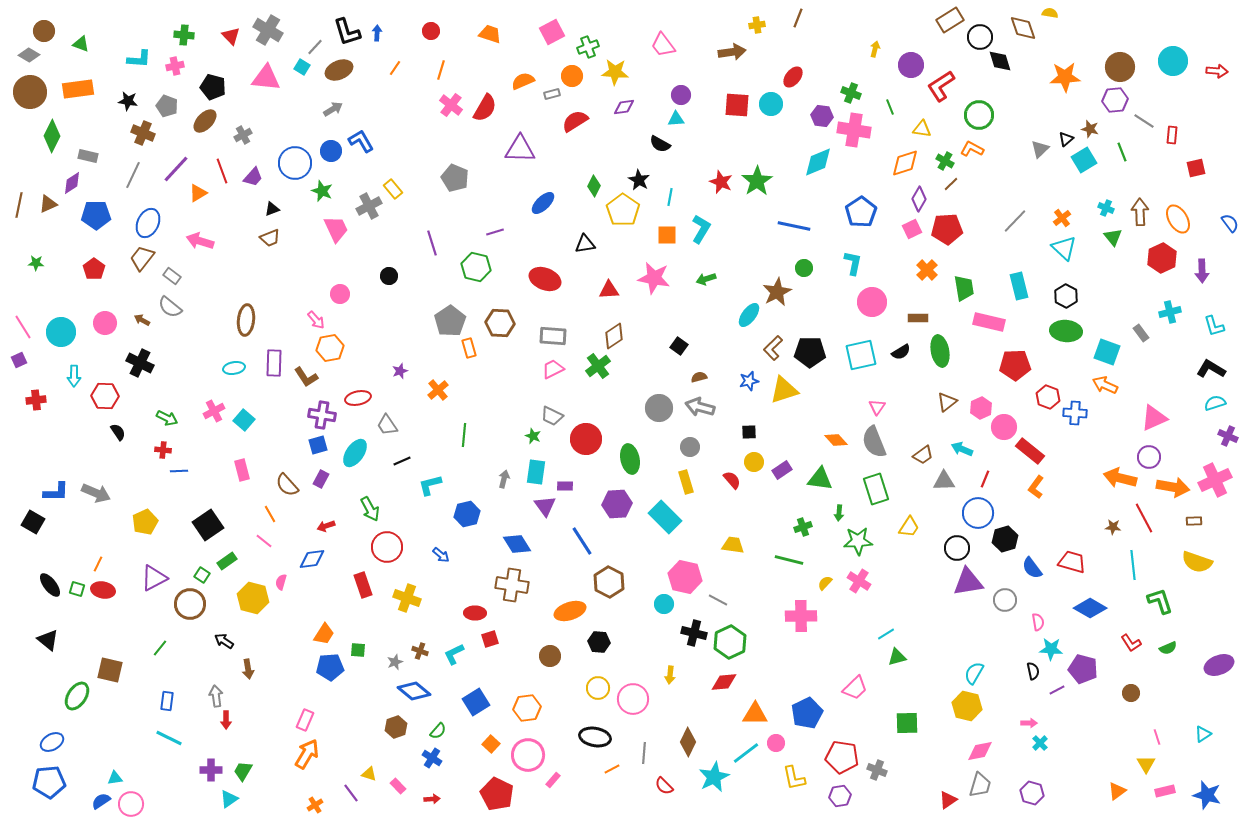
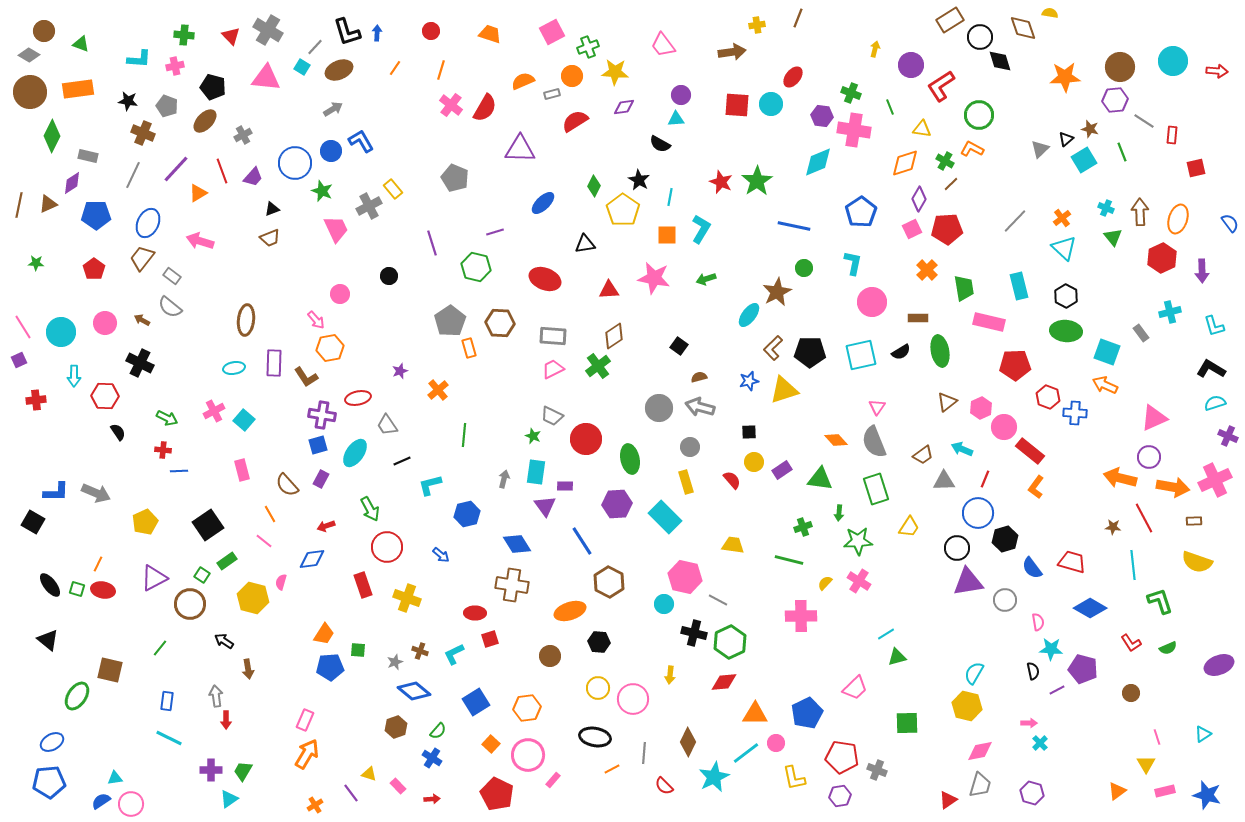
orange ellipse at (1178, 219): rotated 48 degrees clockwise
